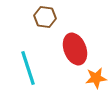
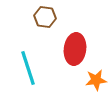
red ellipse: rotated 28 degrees clockwise
orange star: moved 2 px down
